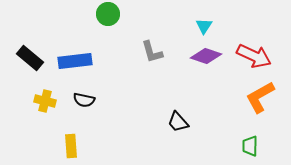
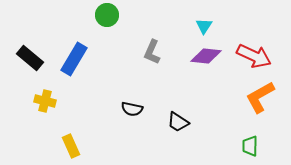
green circle: moved 1 px left, 1 px down
gray L-shape: rotated 40 degrees clockwise
purple diamond: rotated 12 degrees counterclockwise
blue rectangle: moved 1 px left, 2 px up; rotated 52 degrees counterclockwise
black semicircle: moved 48 px right, 9 px down
black trapezoid: rotated 15 degrees counterclockwise
yellow rectangle: rotated 20 degrees counterclockwise
